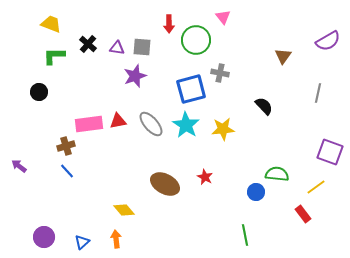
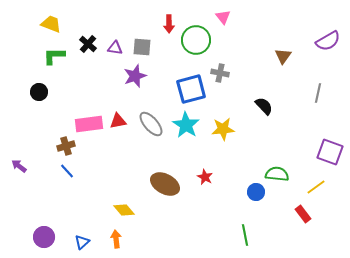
purple triangle: moved 2 px left
